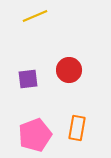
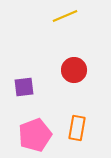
yellow line: moved 30 px right
red circle: moved 5 px right
purple square: moved 4 px left, 8 px down
